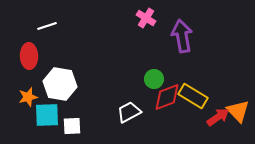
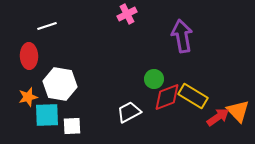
pink cross: moved 19 px left, 4 px up; rotated 30 degrees clockwise
